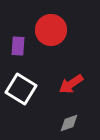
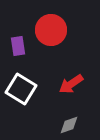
purple rectangle: rotated 12 degrees counterclockwise
gray diamond: moved 2 px down
